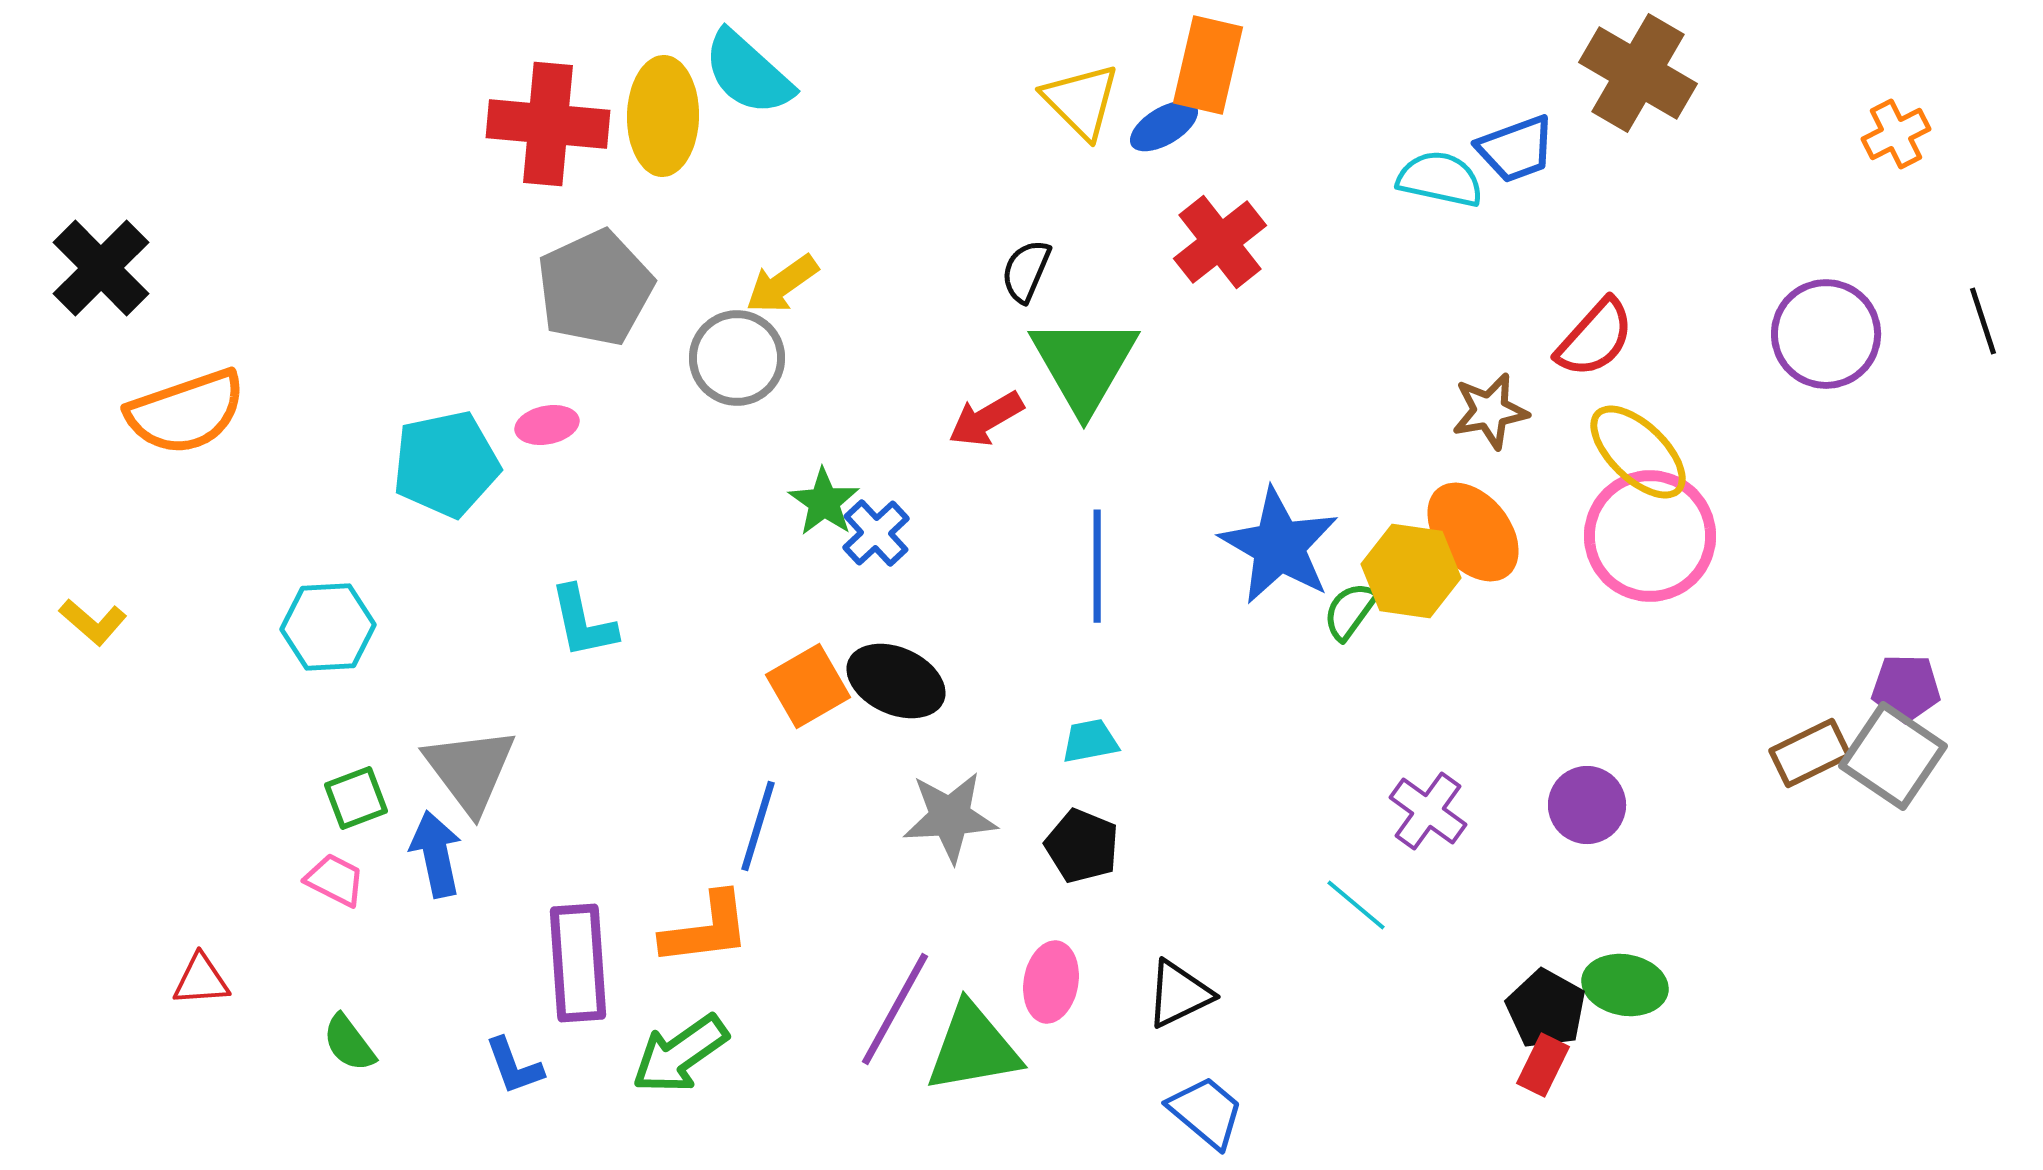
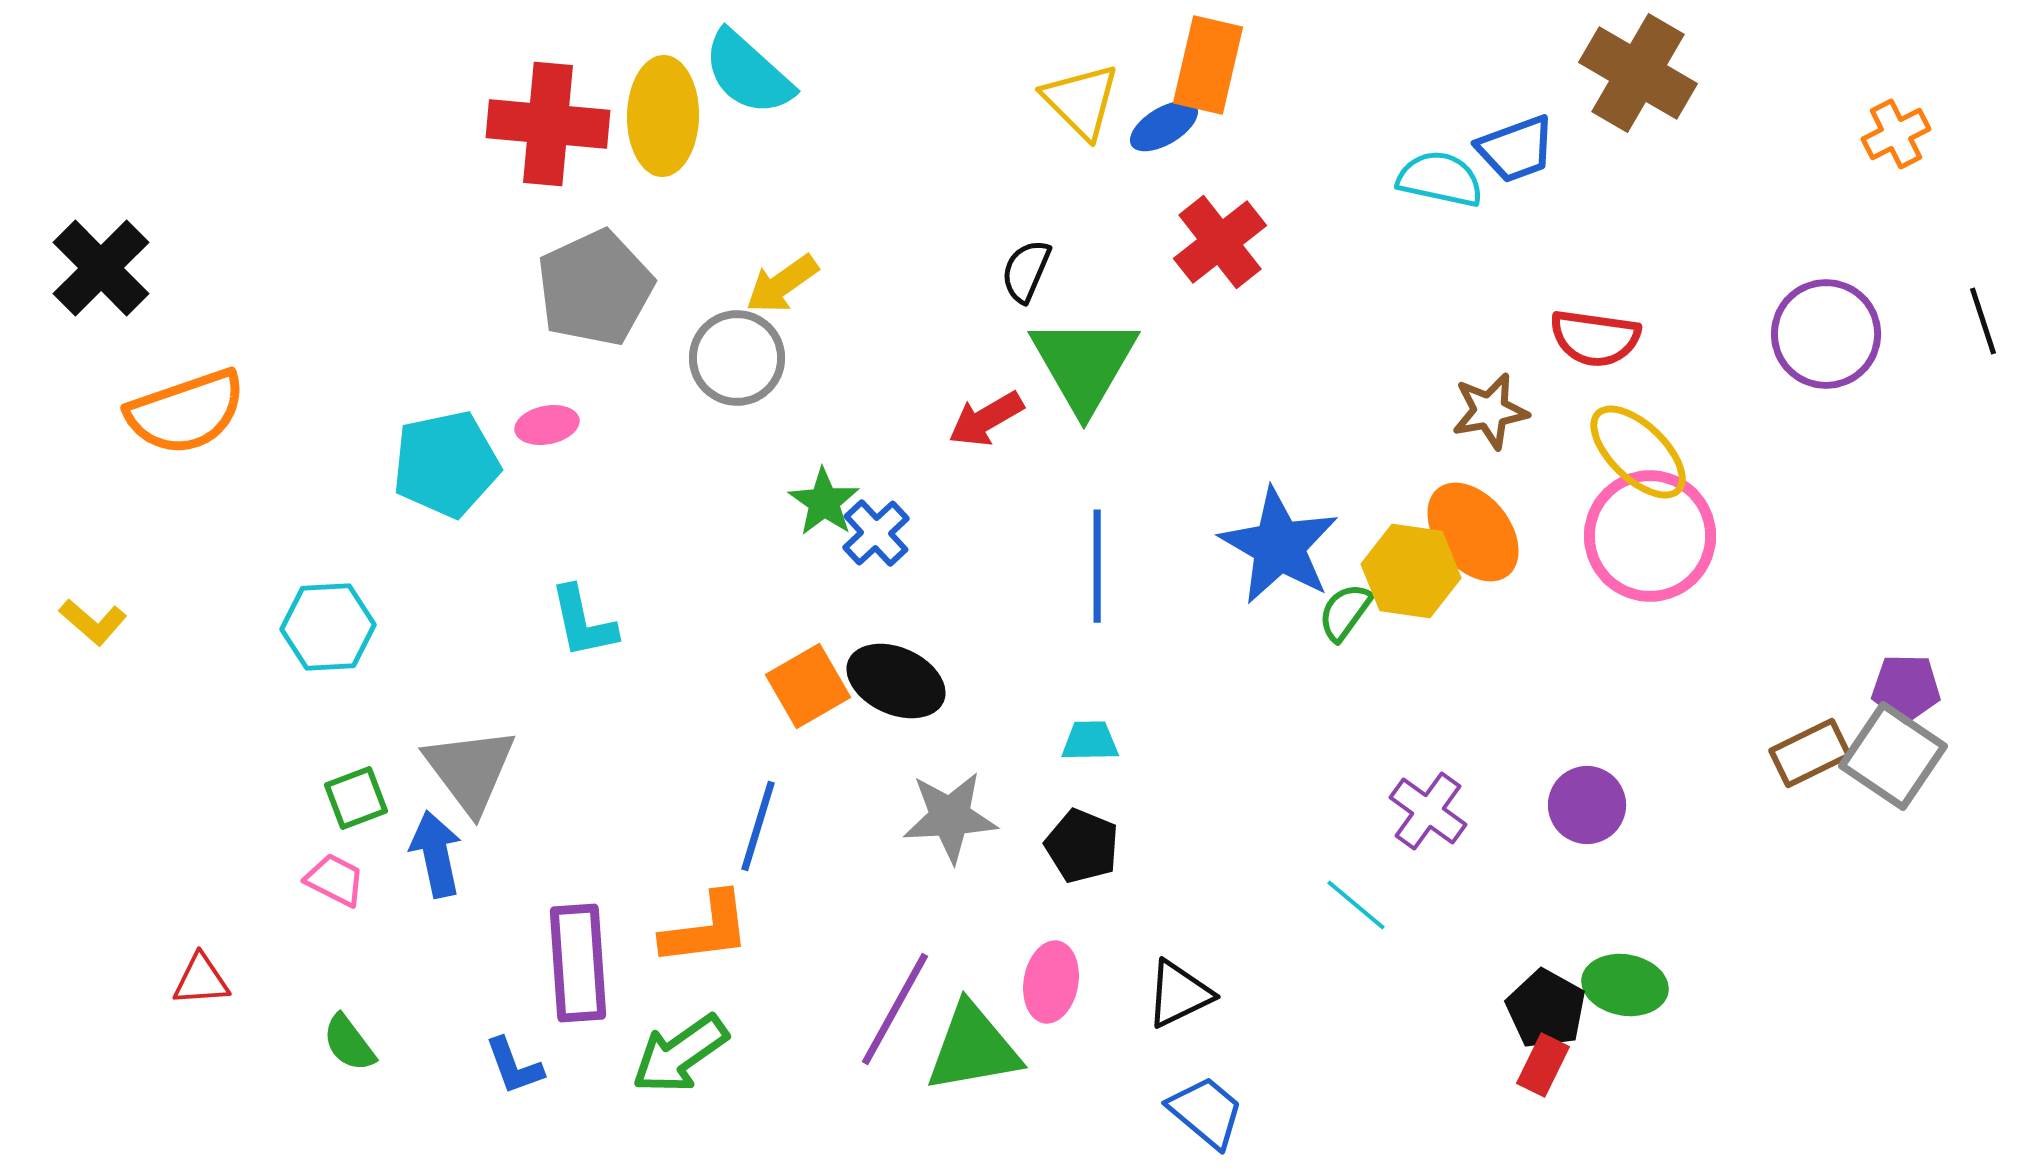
red semicircle at (1595, 338): rotated 56 degrees clockwise
green semicircle at (1350, 611): moved 5 px left, 1 px down
cyan trapezoid at (1090, 741): rotated 10 degrees clockwise
